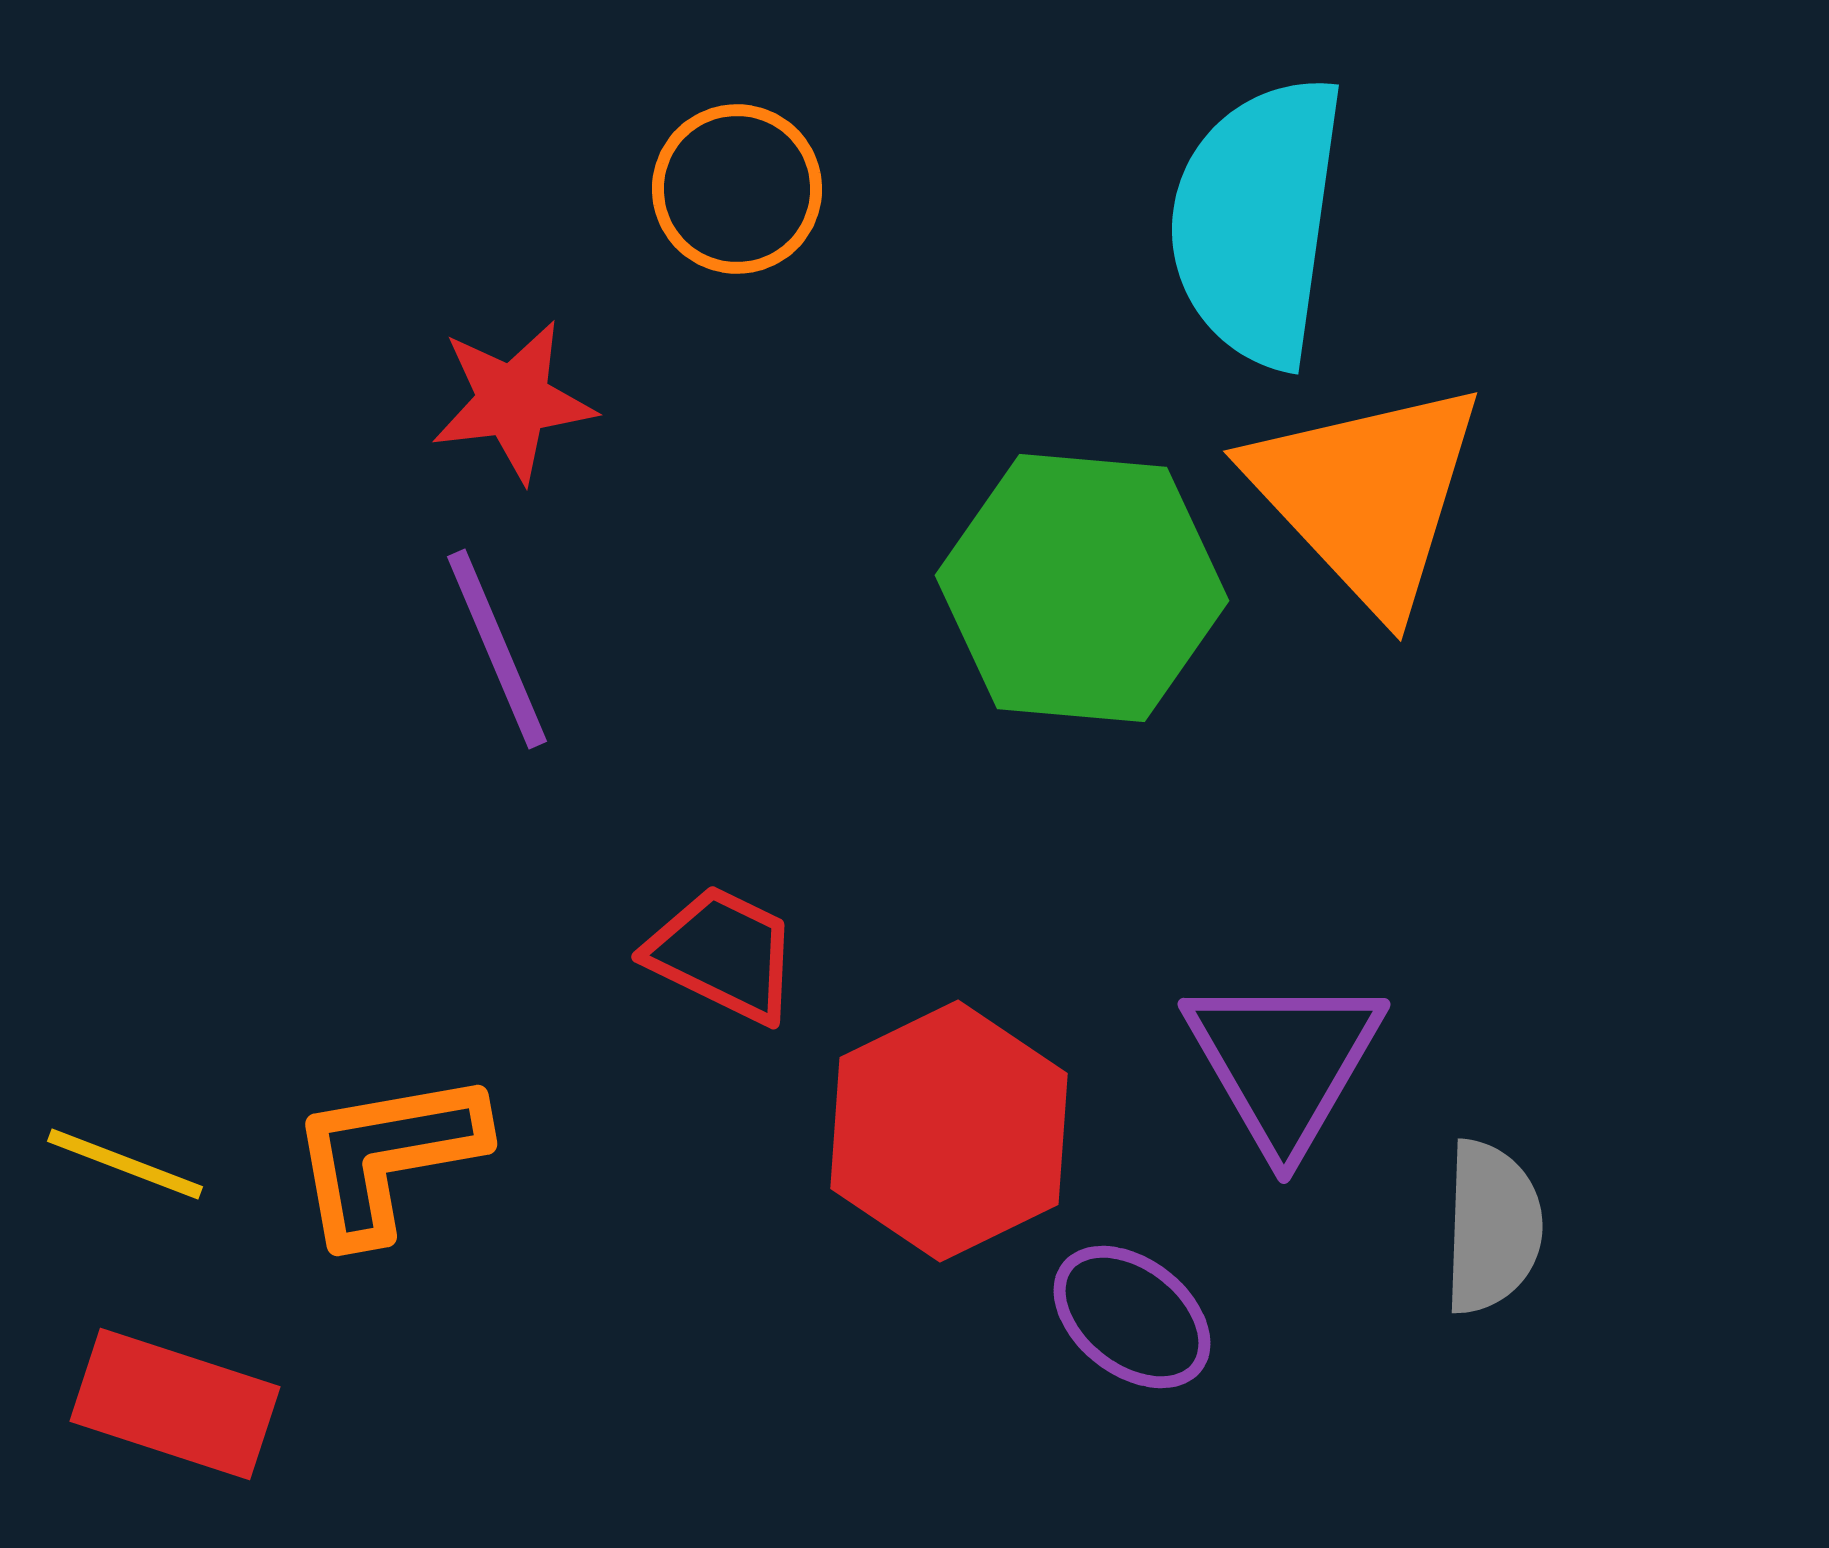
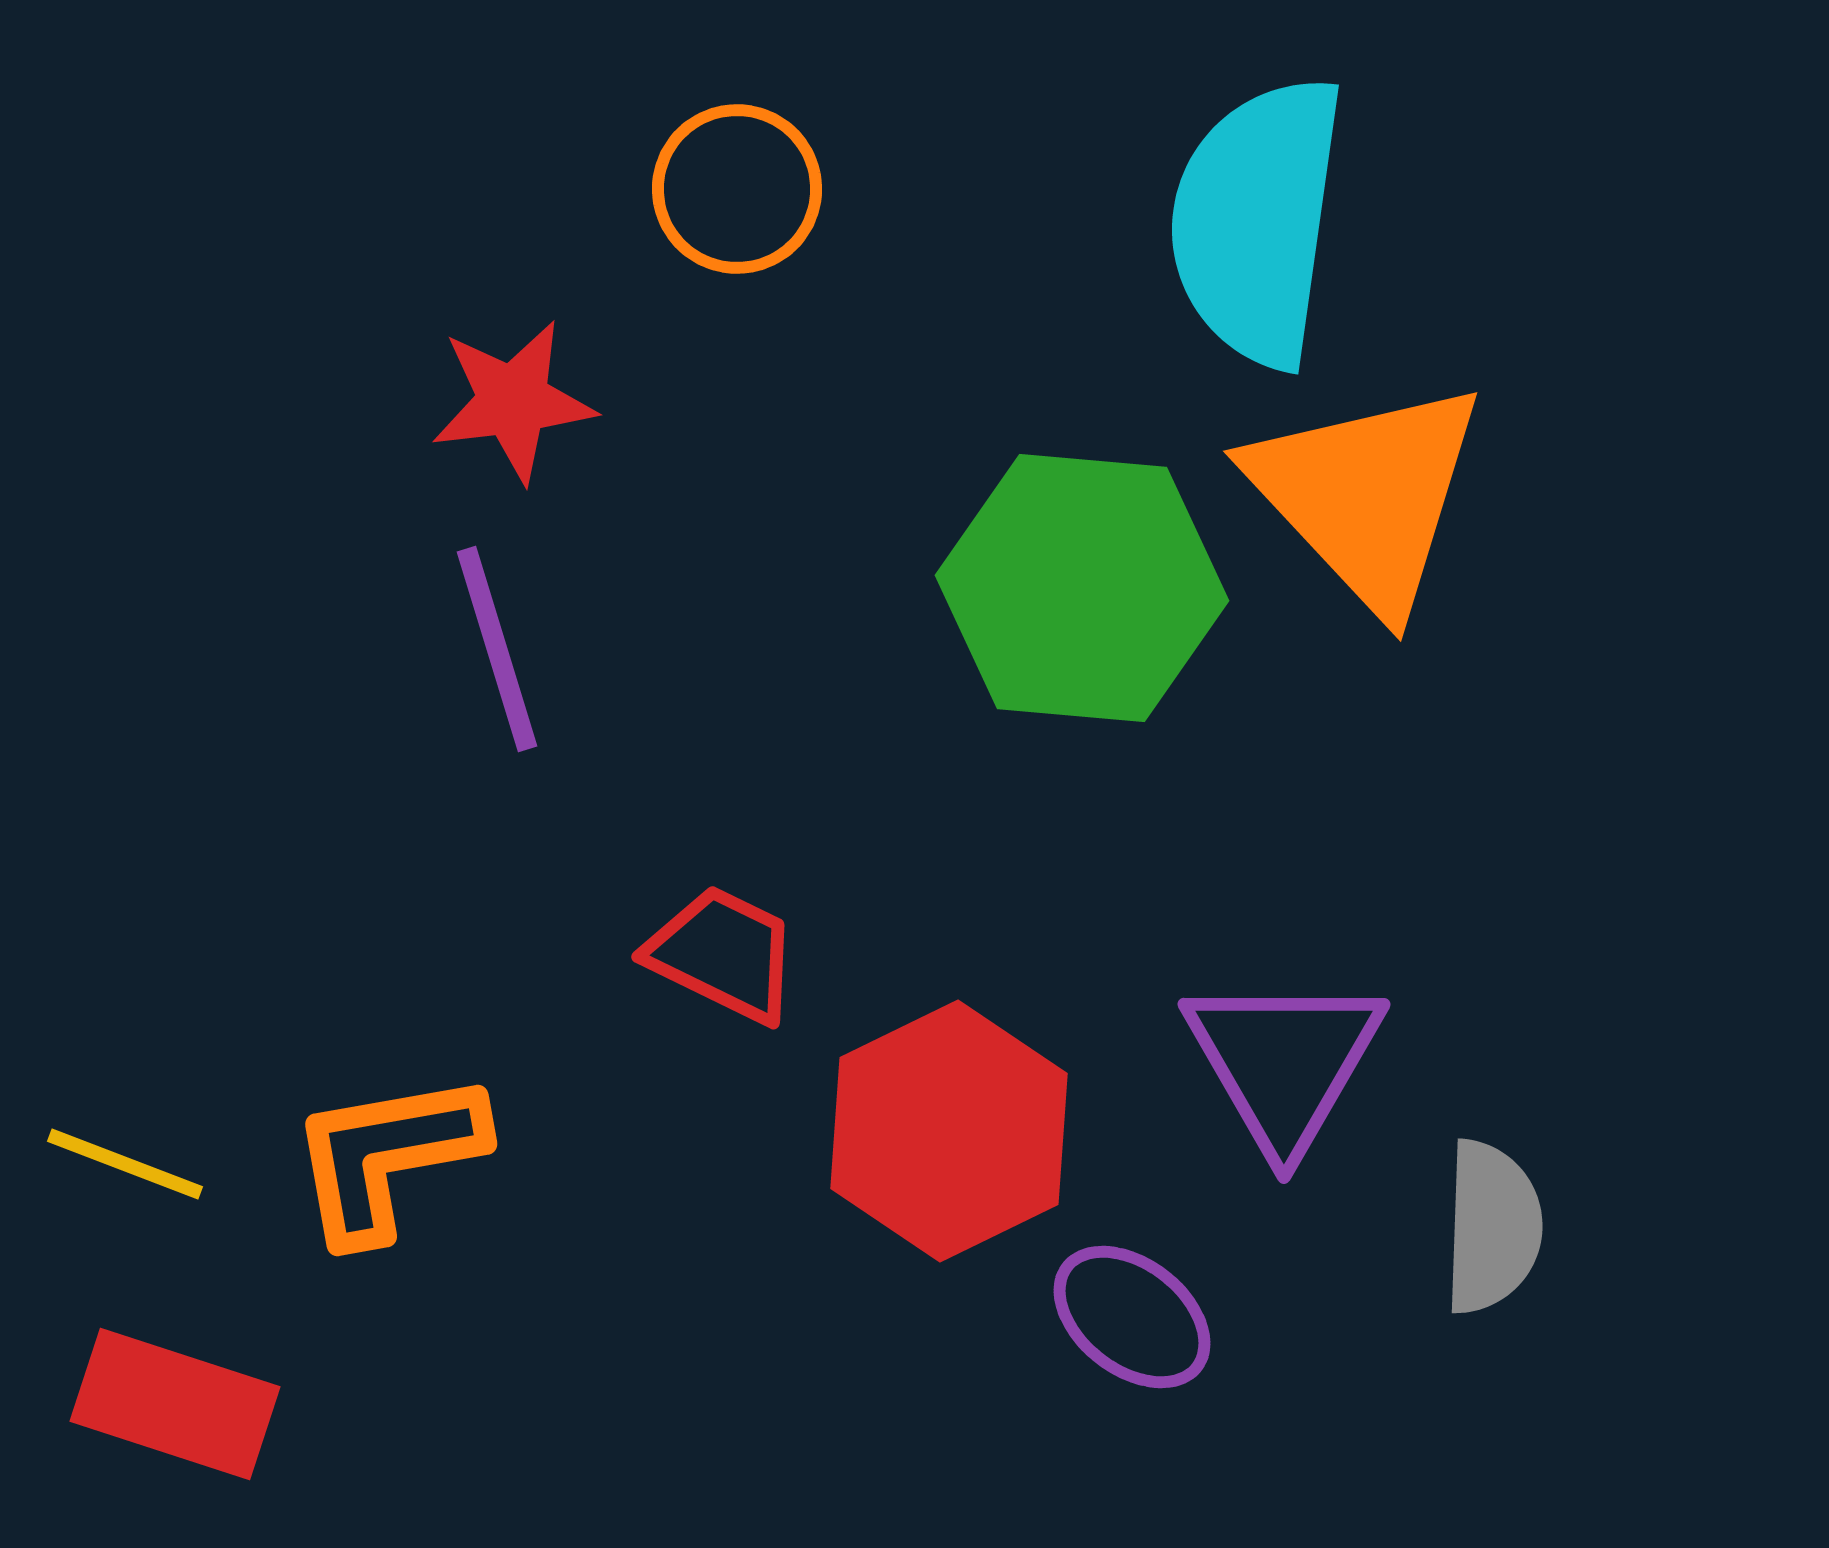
purple line: rotated 6 degrees clockwise
